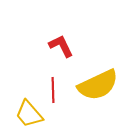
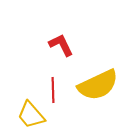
red L-shape: moved 1 px up
yellow trapezoid: moved 2 px right, 1 px down
